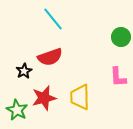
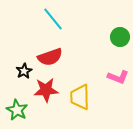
green circle: moved 1 px left
pink L-shape: rotated 65 degrees counterclockwise
red star: moved 2 px right, 8 px up; rotated 10 degrees clockwise
